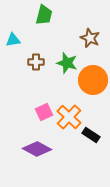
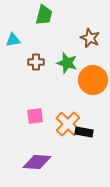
pink square: moved 9 px left, 4 px down; rotated 18 degrees clockwise
orange cross: moved 1 px left, 7 px down
black rectangle: moved 7 px left, 3 px up; rotated 24 degrees counterclockwise
purple diamond: moved 13 px down; rotated 24 degrees counterclockwise
